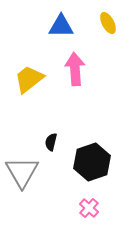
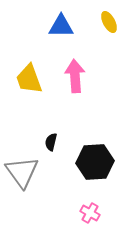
yellow ellipse: moved 1 px right, 1 px up
pink arrow: moved 7 px down
yellow trapezoid: rotated 72 degrees counterclockwise
black hexagon: moved 3 px right; rotated 15 degrees clockwise
gray triangle: rotated 6 degrees counterclockwise
pink cross: moved 1 px right, 5 px down; rotated 12 degrees counterclockwise
